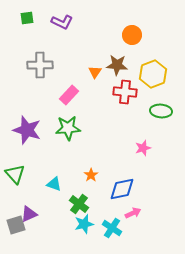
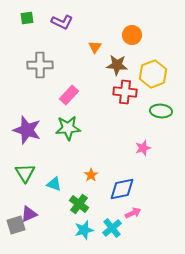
orange triangle: moved 25 px up
green triangle: moved 10 px right, 1 px up; rotated 10 degrees clockwise
cyan star: moved 6 px down
cyan cross: rotated 18 degrees clockwise
